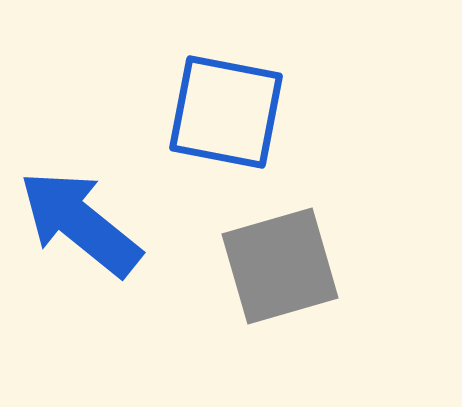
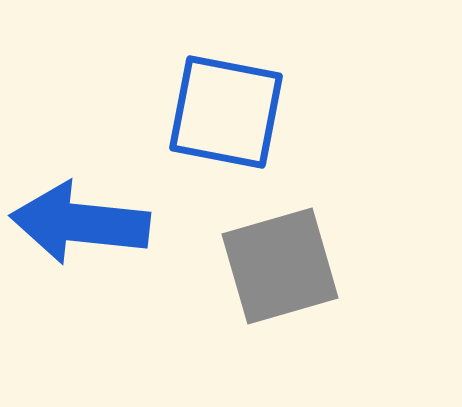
blue arrow: rotated 33 degrees counterclockwise
